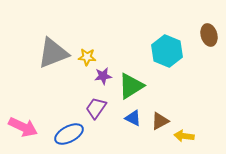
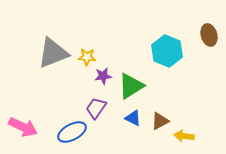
blue ellipse: moved 3 px right, 2 px up
